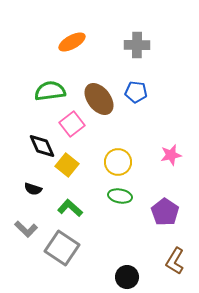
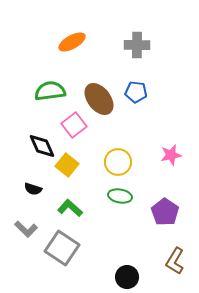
pink square: moved 2 px right, 1 px down
